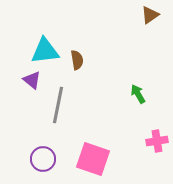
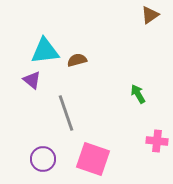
brown semicircle: rotated 96 degrees counterclockwise
gray line: moved 8 px right, 8 px down; rotated 30 degrees counterclockwise
pink cross: rotated 15 degrees clockwise
